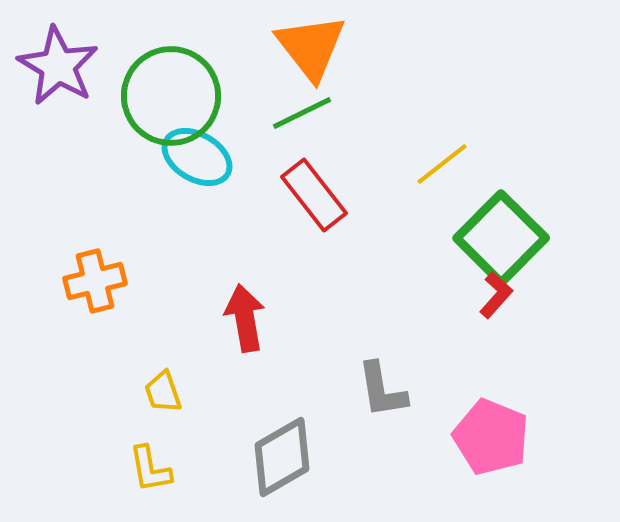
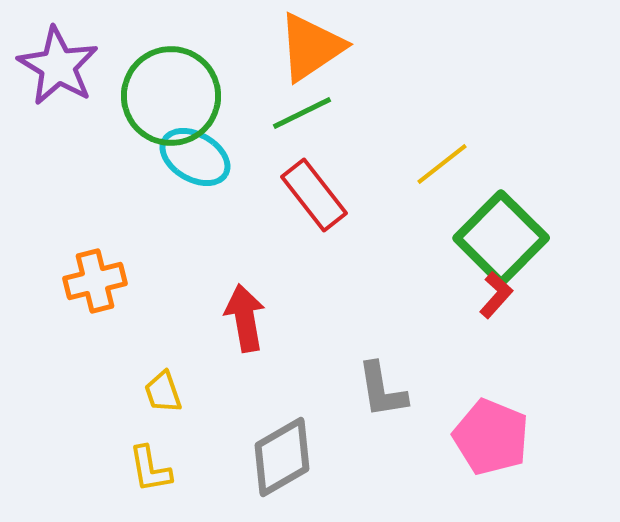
orange triangle: rotated 34 degrees clockwise
cyan ellipse: moved 2 px left
